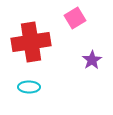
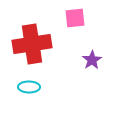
pink square: rotated 25 degrees clockwise
red cross: moved 1 px right, 2 px down
